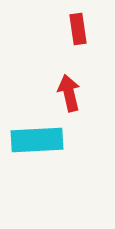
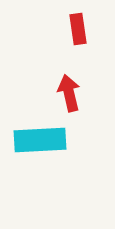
cyan rectangle: moved 3 px right
